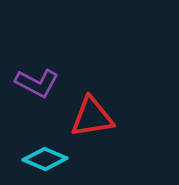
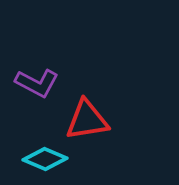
red triangle: moved 5 px left, 3 px down
